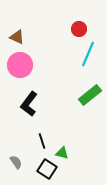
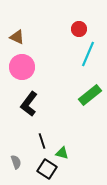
pink circle: moved 2 px right, 2 px down
gray semicircle: rotated 16 degrees clockwise
